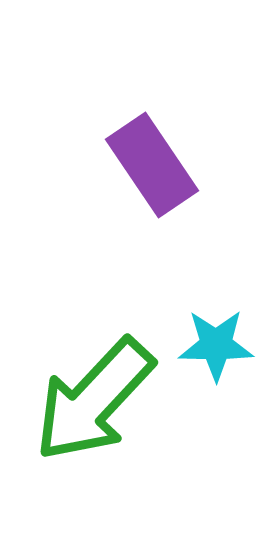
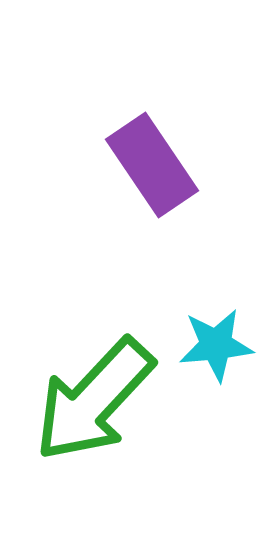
cyan star: rotated 6 degrees counterclockwise
